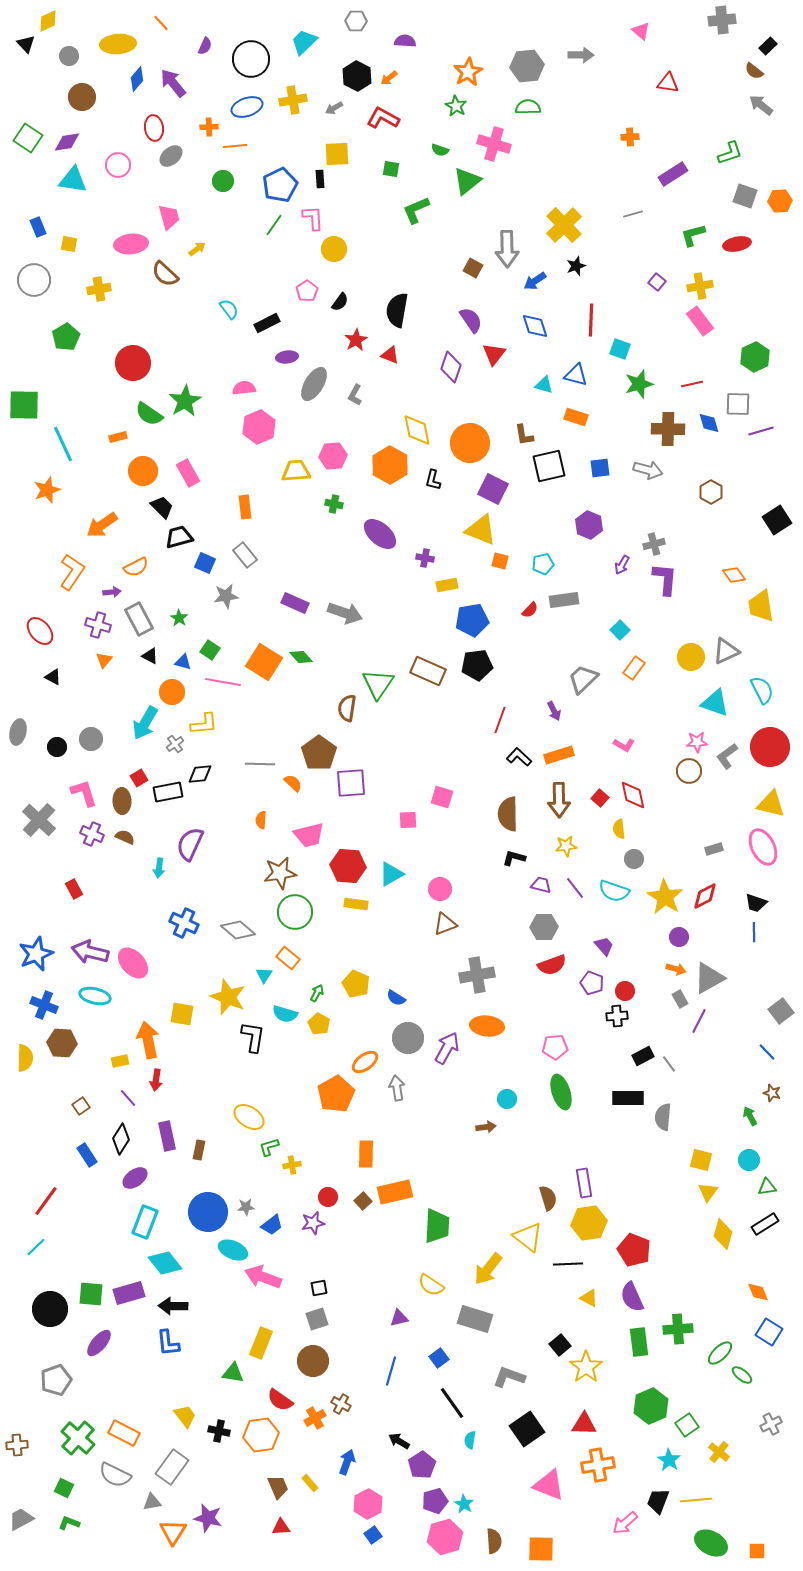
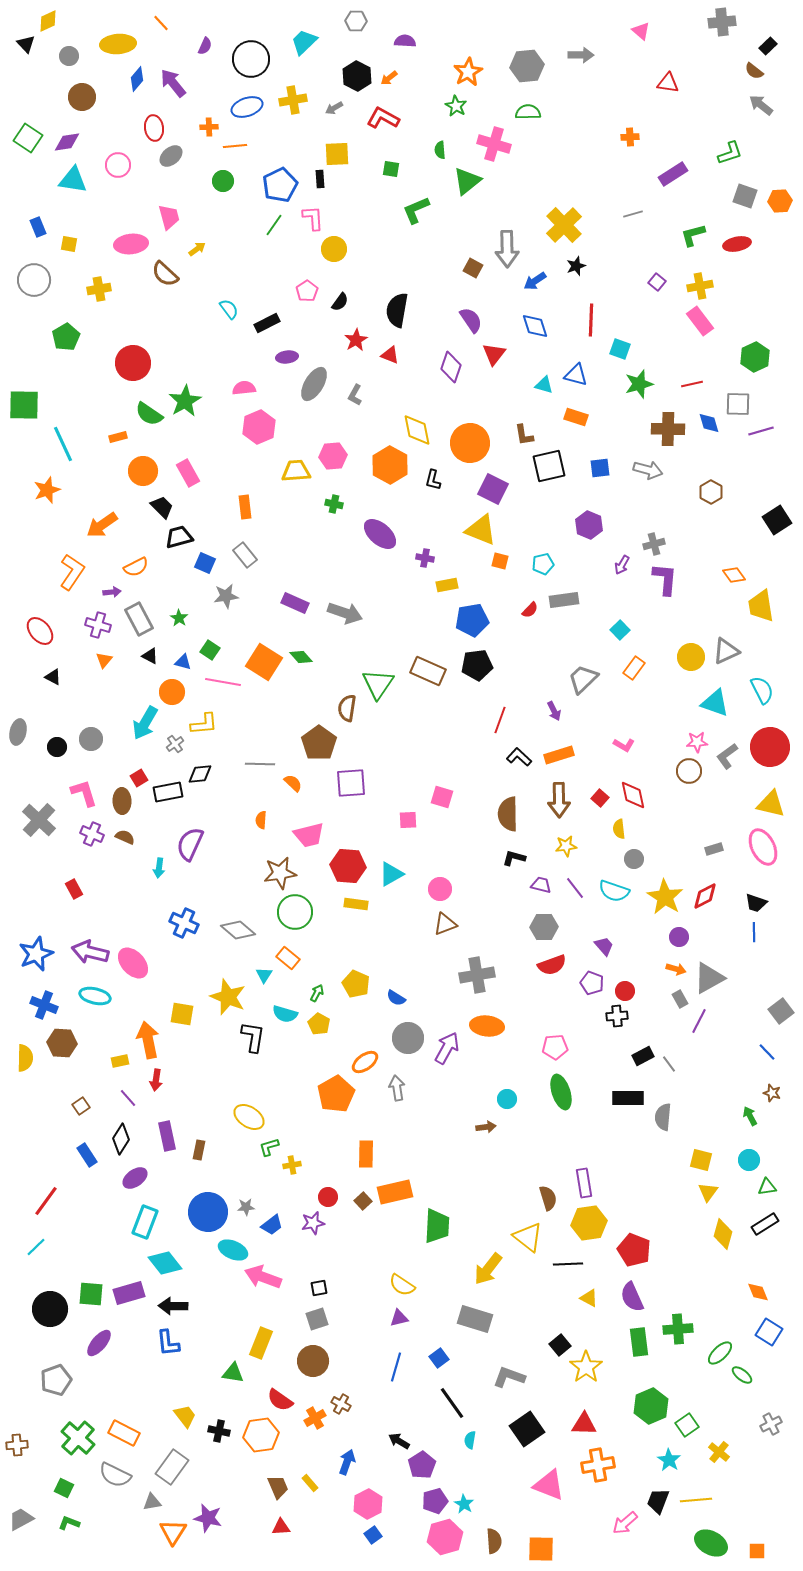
gray cross at (722, 20): moved 2 px down
green semicircle at (528, 107): moved 5 px down
green semicircle at (440, 150): rotated 66 degrees clockwise
brown pentagon at (319, 753): moved 10 px up
yellow semicircle at (431, 1285): moved 29 px left
blue line at (391, 1371): moved 5 px right, 4 px up
